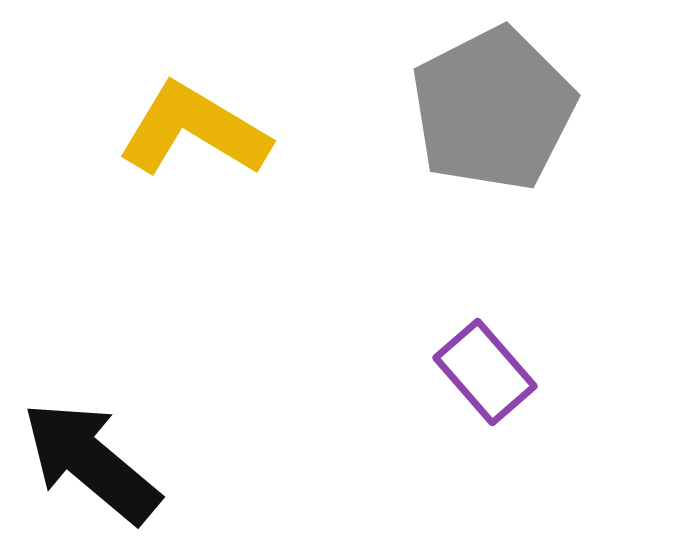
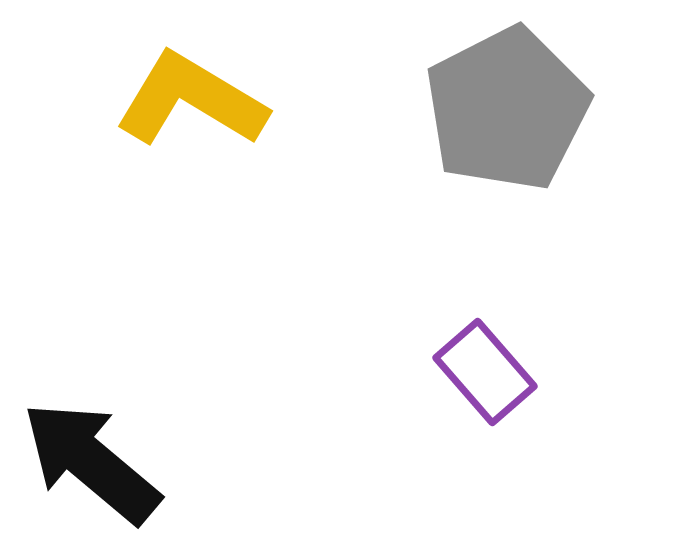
gray pentagon: moved 14 px right
yellow L-shape: moved 3 px left, 30 px up
